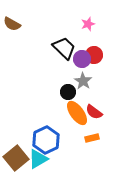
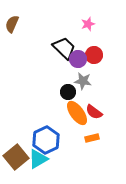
brown semicircle: rotated 84 degrees clockwise
purple circle: moved 4 px left
gray star: rotated 24 degrees counterclockwise
brown square: moved 1 px up
